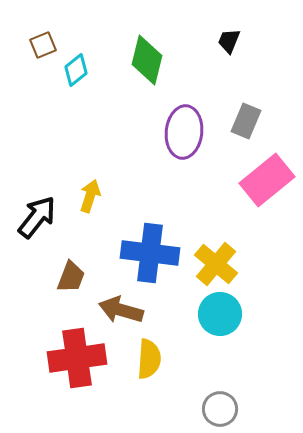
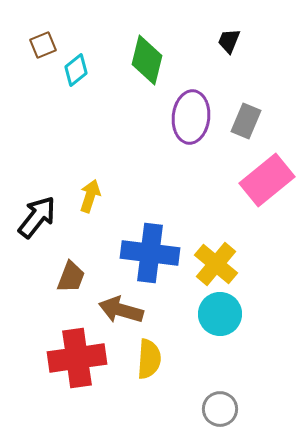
purple ellipse: moved 7 px right, 15 px up
